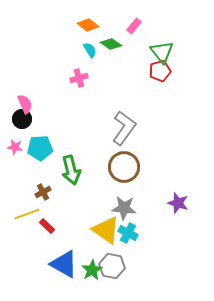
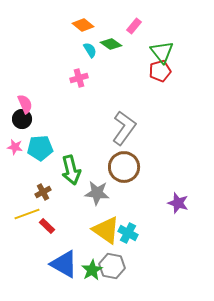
orange diamond: moved 5 px left
gray star: moved 27 px left, 15 px up
